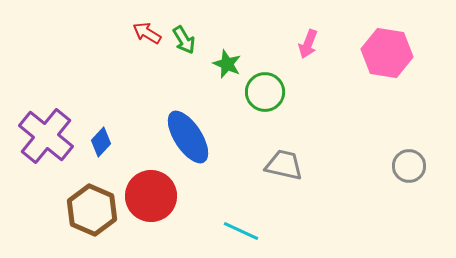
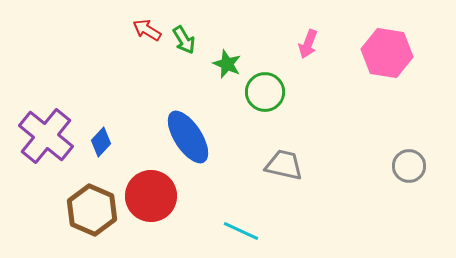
red arrow: moved 3 px up
